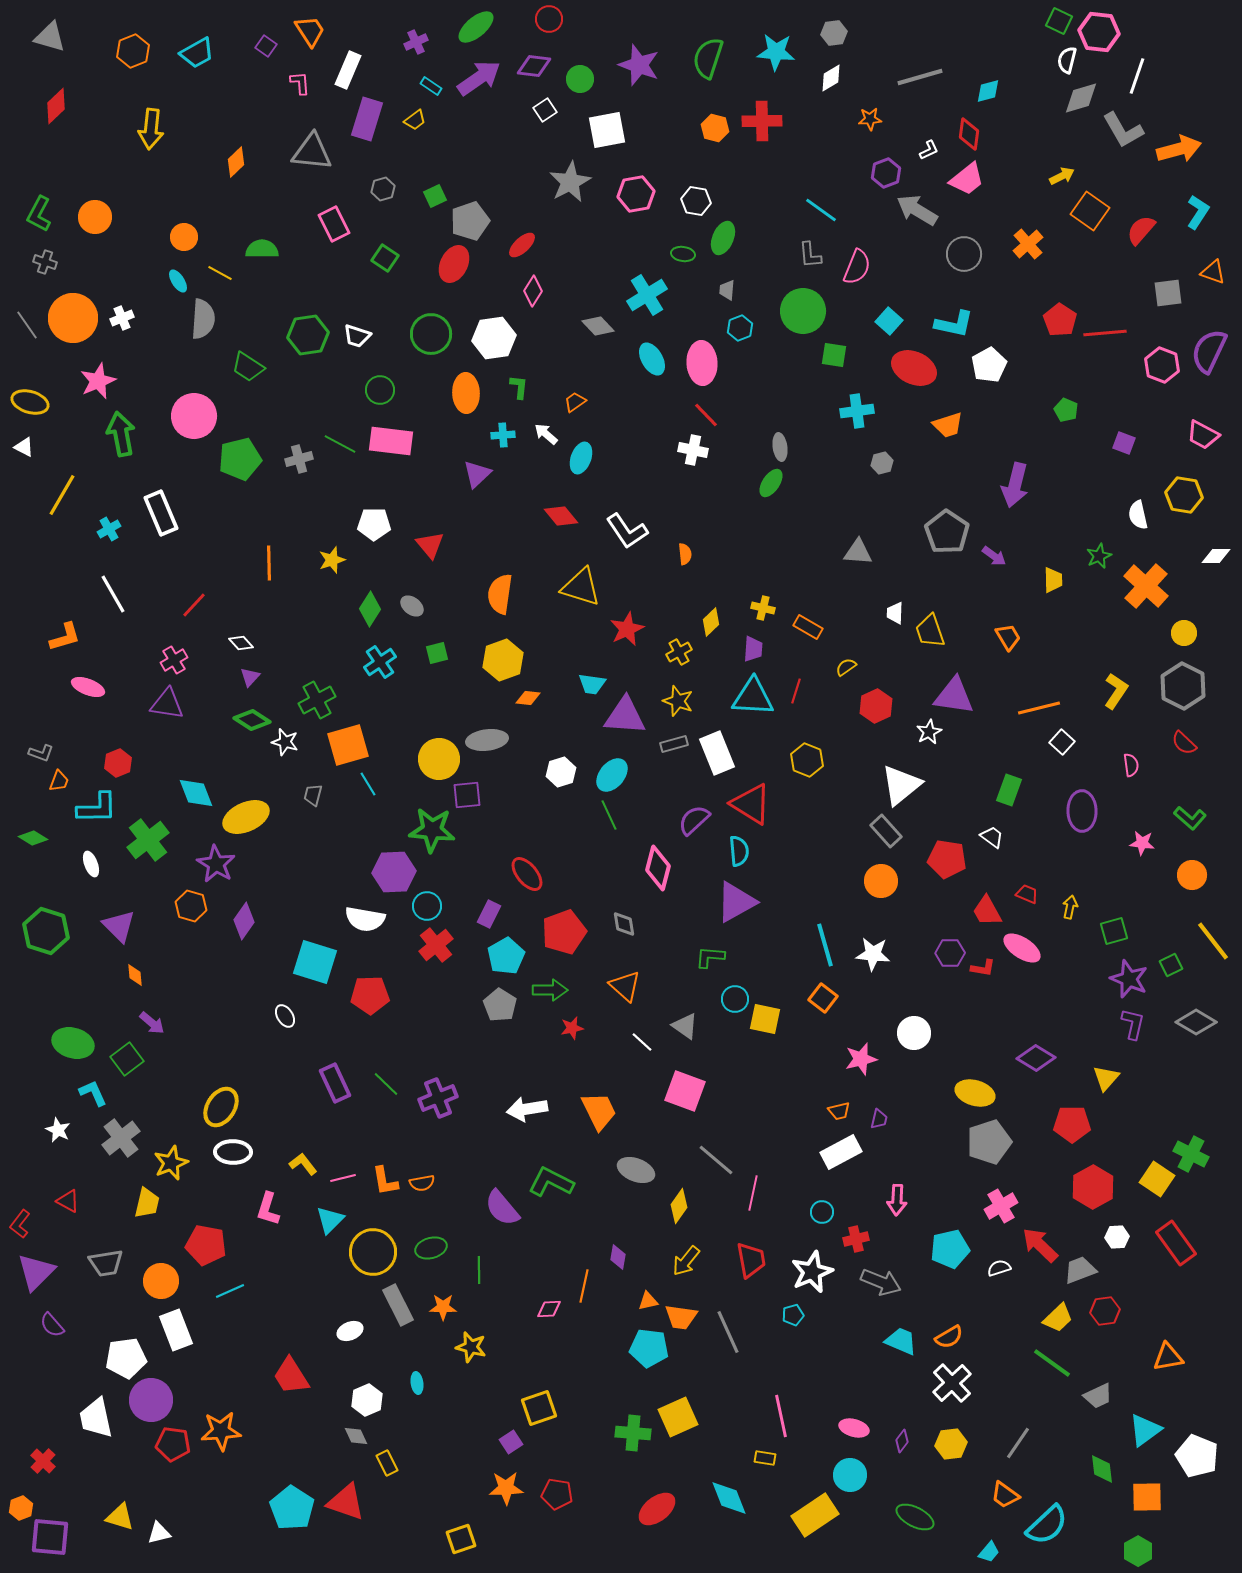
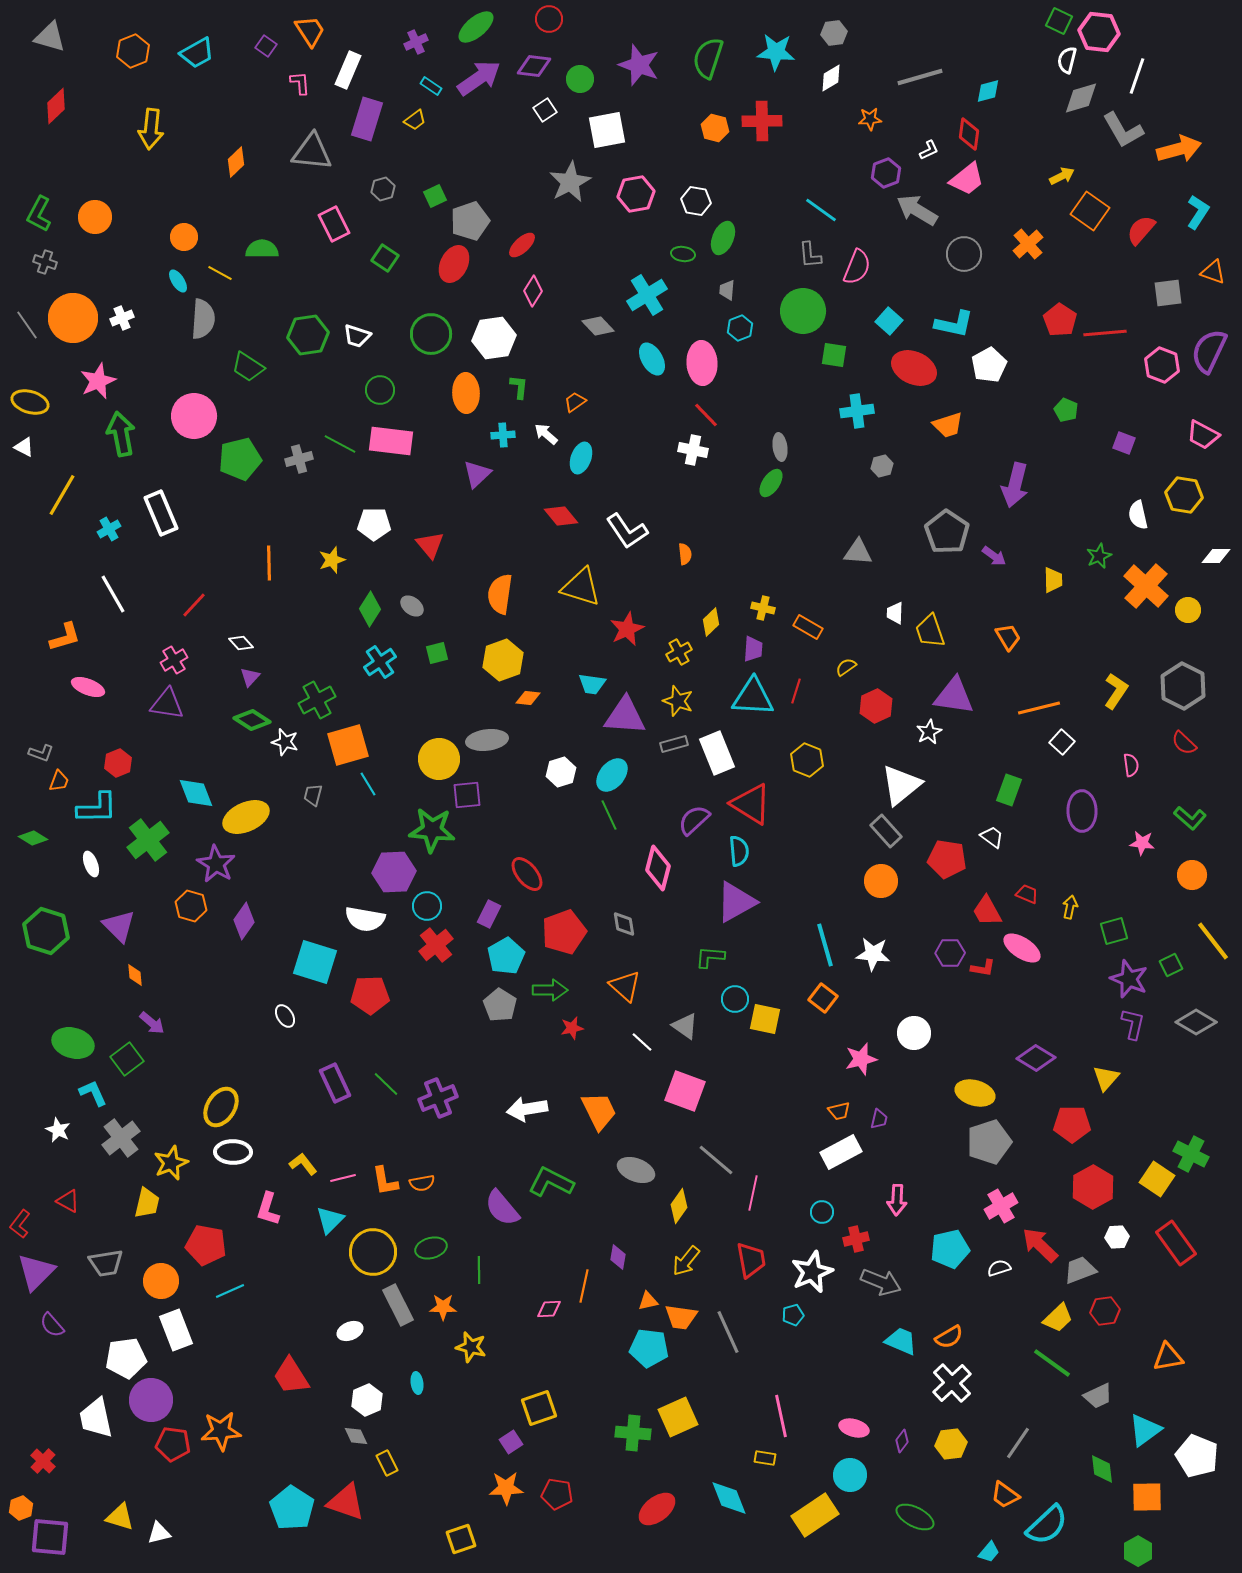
gray hexagon at (882, 463): moved 3 px down
yellow circle at (1184, 633): moved 4 px right, 23 px up
